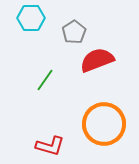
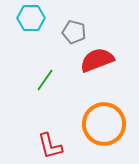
gray pentagon: rotated 25 degrees counterclockwise
red L-shape: rotated 60 degrees clockwise
